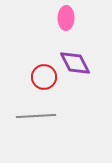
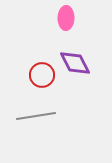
red circle: moved 2 px left, 2 px up
gray line: rotated 6 degrees counterclockwise
